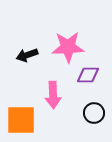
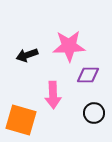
pink star: moved 1 px right, 1 px up
orange square: rotated 16 degrees clockwise
